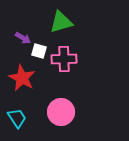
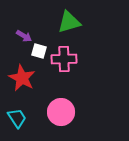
green triangle: moved 8 px right
purple arrow: moved 1 px right, 2 px up
